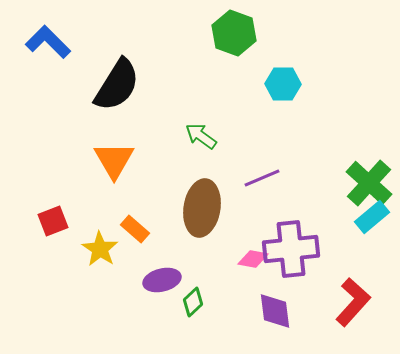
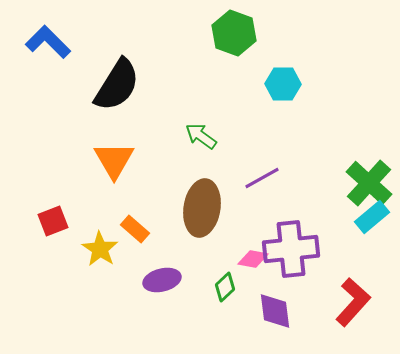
purple line: rotated 6 degrees counterclockwise
green diamond: moved 32 px right, 15 px up
